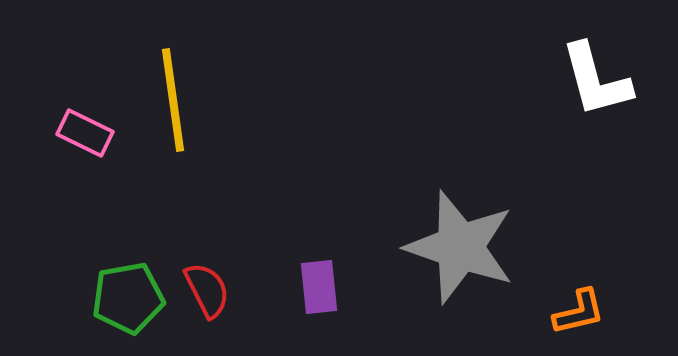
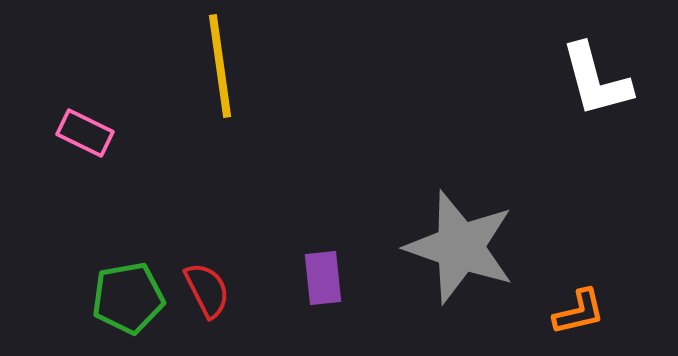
yellow line: moved 47 px right, 34 px up
purple rectangle: moved 4 px right, 9 px up
